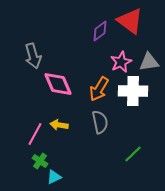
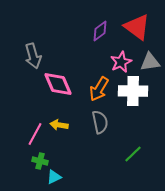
red triangle: moved 7 px right, 6 px down
gray triangle: moved 1 px right
green cross: rotated 21 degrees counterclockwise
